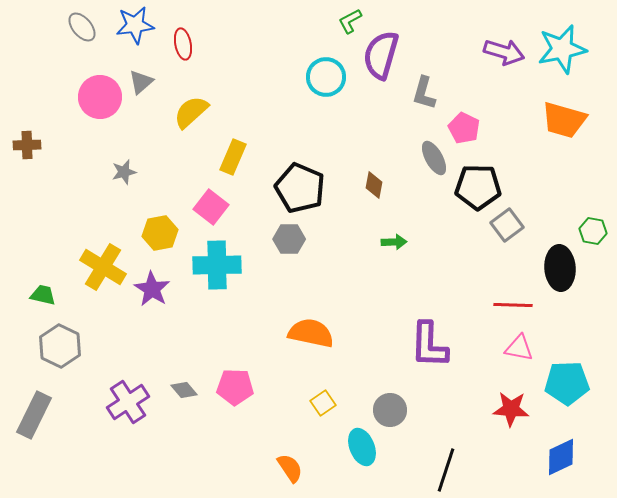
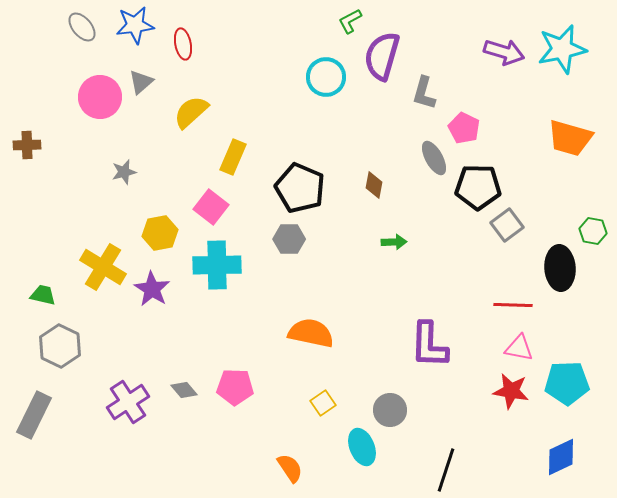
purple semicircle at (381, 55): moved 1 px right, 1 px down
orange trapezoid at (564, 120): moved 6 px right, 18 px down
red star at (511, 409): moved 18 px up; rotated 6 degrees clockwise
